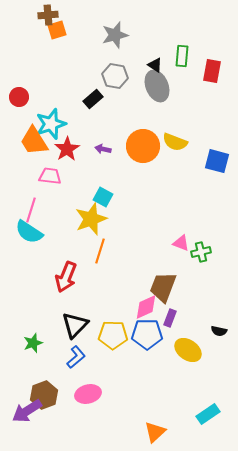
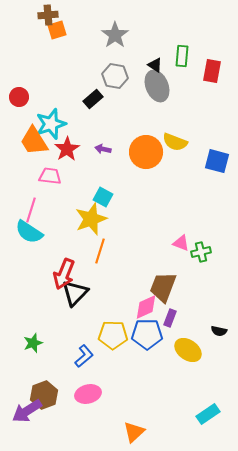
gray star at (115, 35): rotated 20 degrees counterclockwise
orange circle at (143, 146): moved 3 px right, 6 px down
red arrow at (66, 277): moved 2 px left, 3 px up
black triangle at (75, 325): moved 32 px up
blue L-shape at (76, 357): moved 8 px right, 1 px up
orange triangle at (155, 432): moved 21 px left
